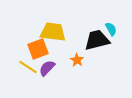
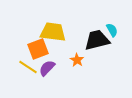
cyan semicircle: moved 1 px right, 1 px down
